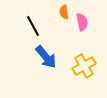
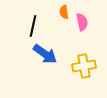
black line: rotated 40 degrees clockwise
blue arrow: moved 1 px left, 3 px up; rotated 15 degrees counterclockwise
yellow cross: rotated 20 degrees clockwise
